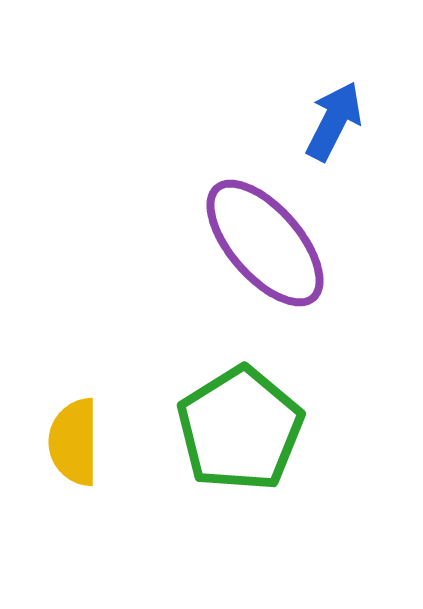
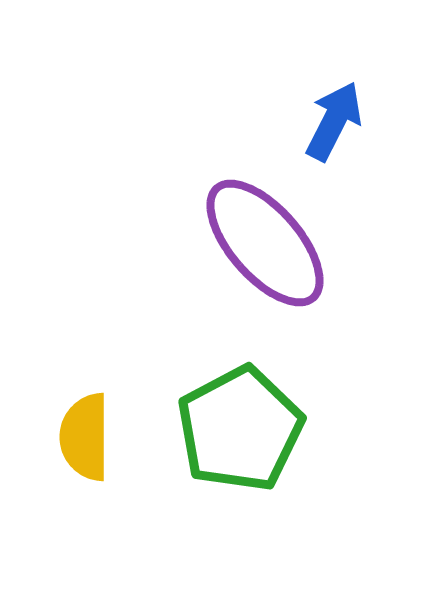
green pentagon: rotated 4 degrees clockwise
yellow semicircle: moved 11 px right, 5 px up
